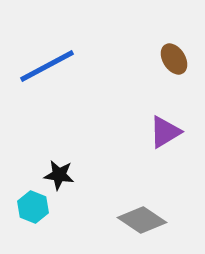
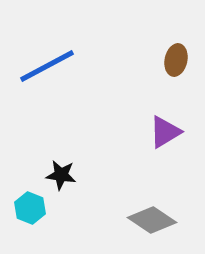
brown ellipse: moved 2 px right, 1 px down; rotated 44 degrees clockwise
black star: moved 2 px right
cyan hexagon: moved 3 px left, 1 px down
gray diamond: moved 10 px right
